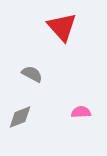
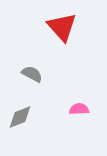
pink semicircle: moved 2 px left, 3 px up
